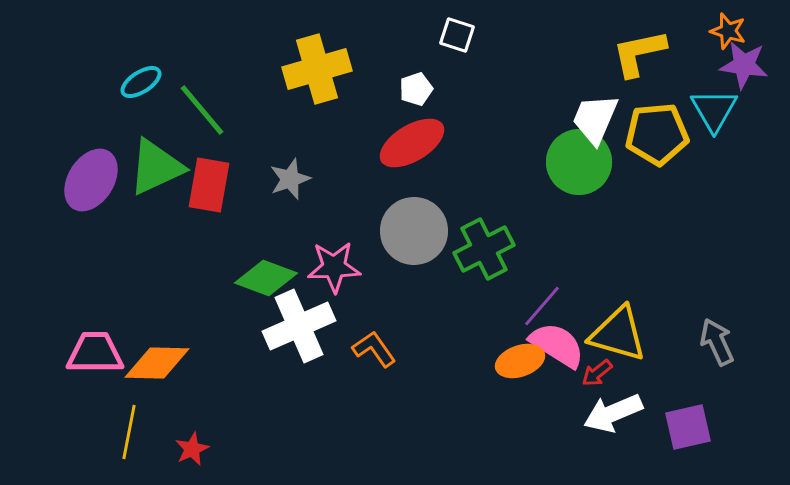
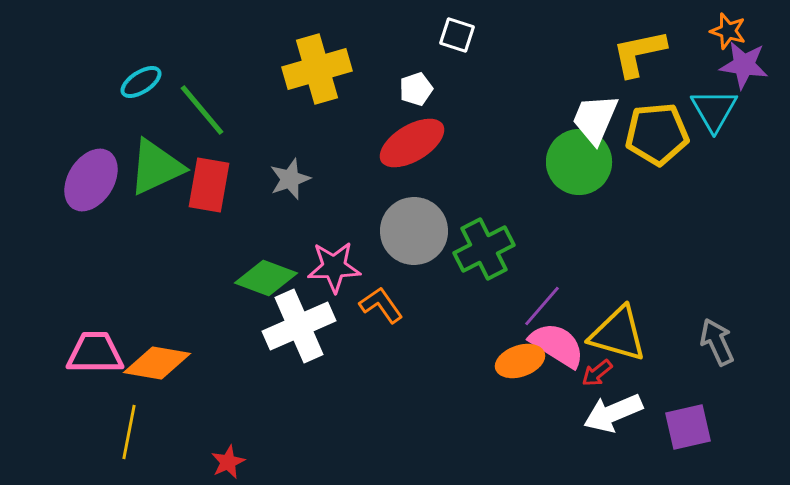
orange L-shape: moved 7 px right, 44 px up
orange diamond: rotated 8 degrees clockwise
red star: moved 36 px right, 13 px down
